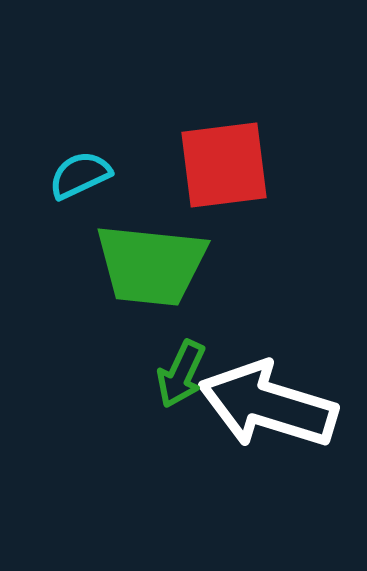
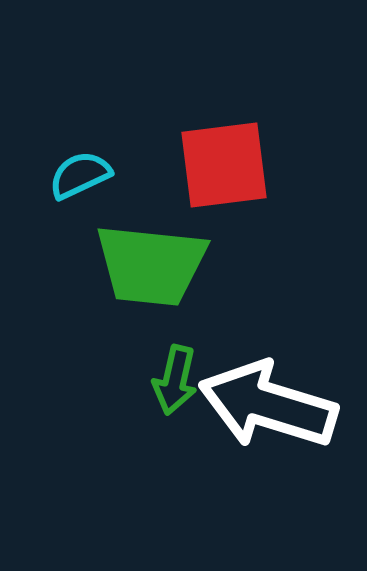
green arrow: moved 6 px left, 6 px down; rotated 12 degrees counterclockwise
